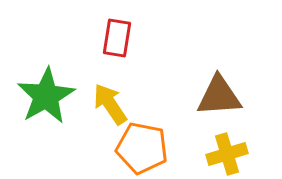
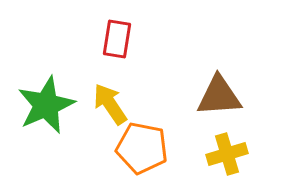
red rectangle: moved 1 px down
green star: moved 9 px down; rotated 6 degrees clockwise
